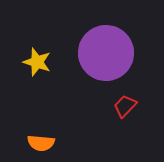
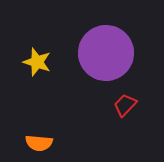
red trapezoid: moved 1 px up
orange semicircle: moved 2 px left
